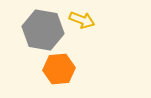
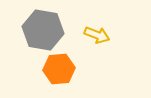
yellow arrow: moved 15 px right, 15 px down
